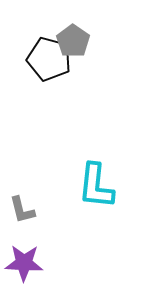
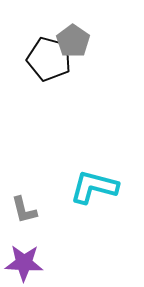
cyan L-shape: moved 2 px left, 1 px down; rotated 99 degrees clockwise
gray L-shape: moved 2 px right
